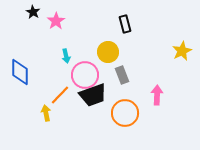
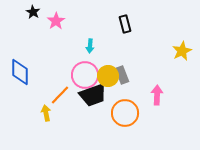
yellow circle: moved 24 px down
cyan arrow: moved 24 px right, 10 px up; rotated 16 degrees clockwise
